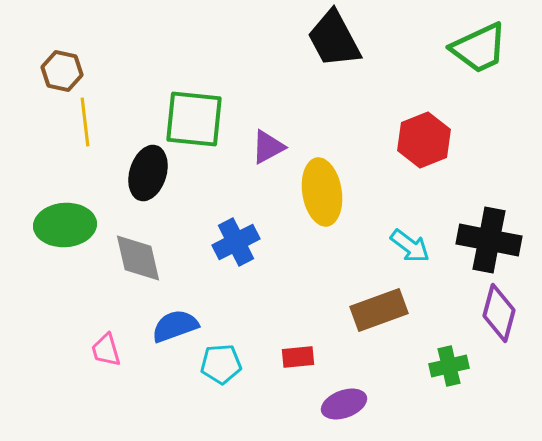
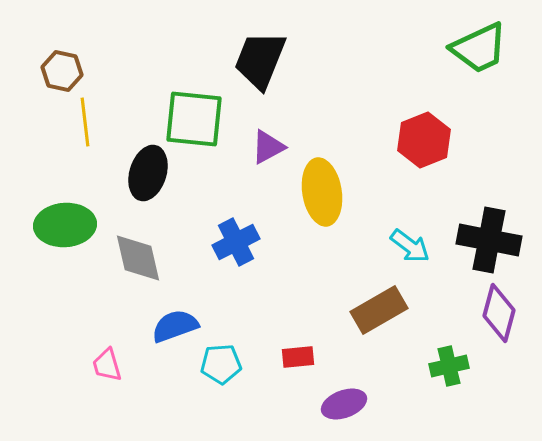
black trapezoid: moved 74 px left, 21 px down; rotated 50 degrees clockwise
brown rectangle: rotated 10 degrees counterclockwise
pink trapezoid: moved 1 px right, 15 px down
